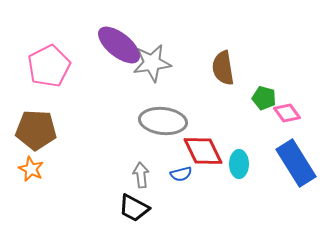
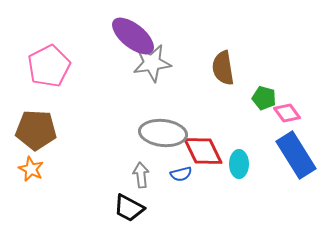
purple ellipse: moved 14 px right, 9 px up
gray ellipse: moved 12 px down
blue rectangle: moved 8 px up
black trapezoid: moved 5 px left
